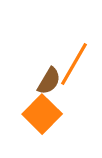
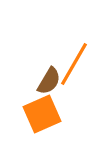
orange square: rotated 21 degrees clockwise
